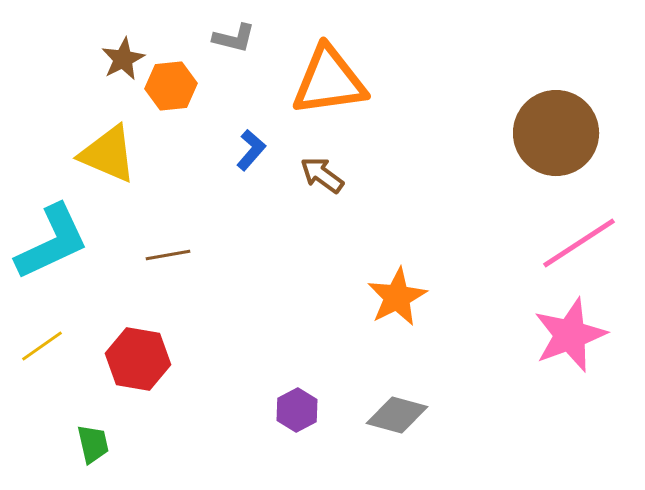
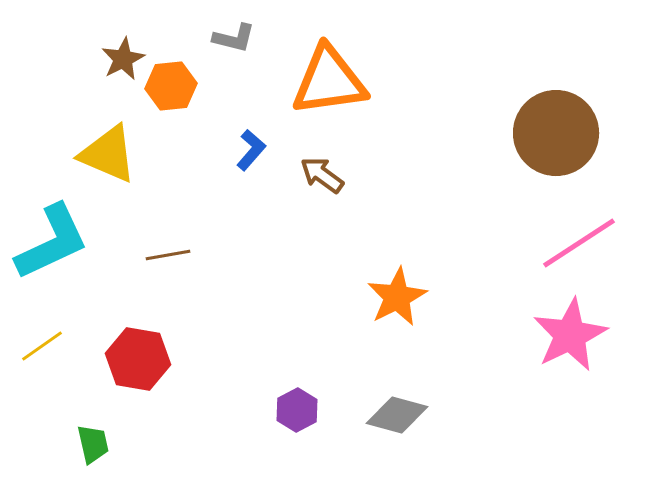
pink star: rotated 6 degrees counterclockwise
